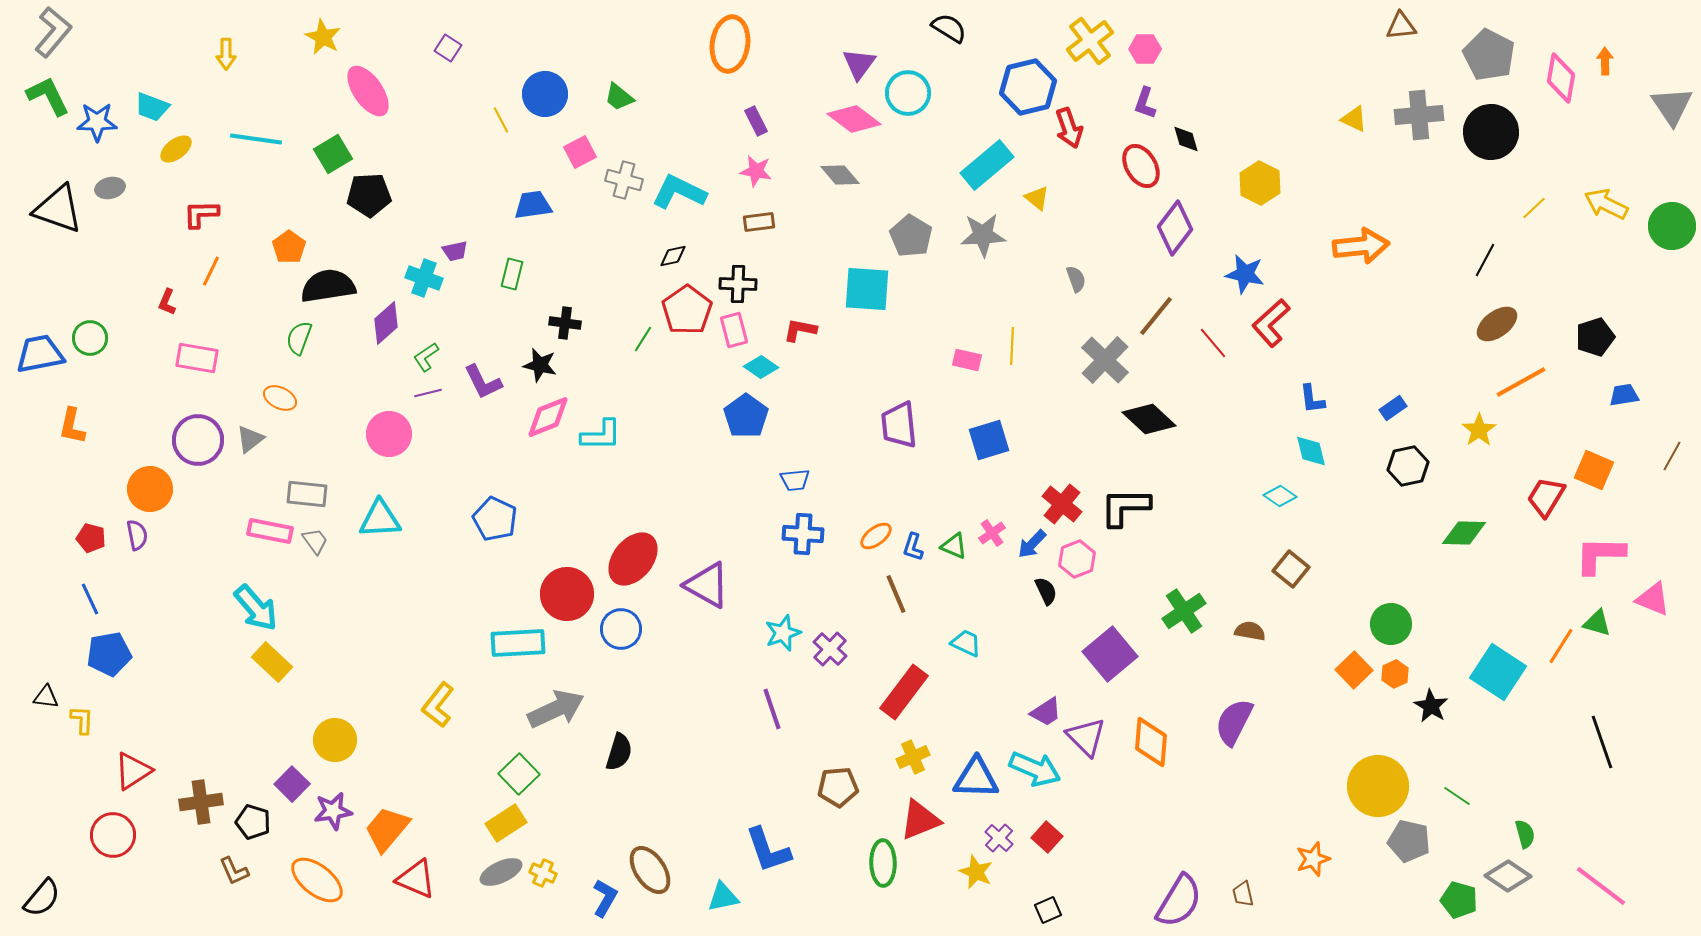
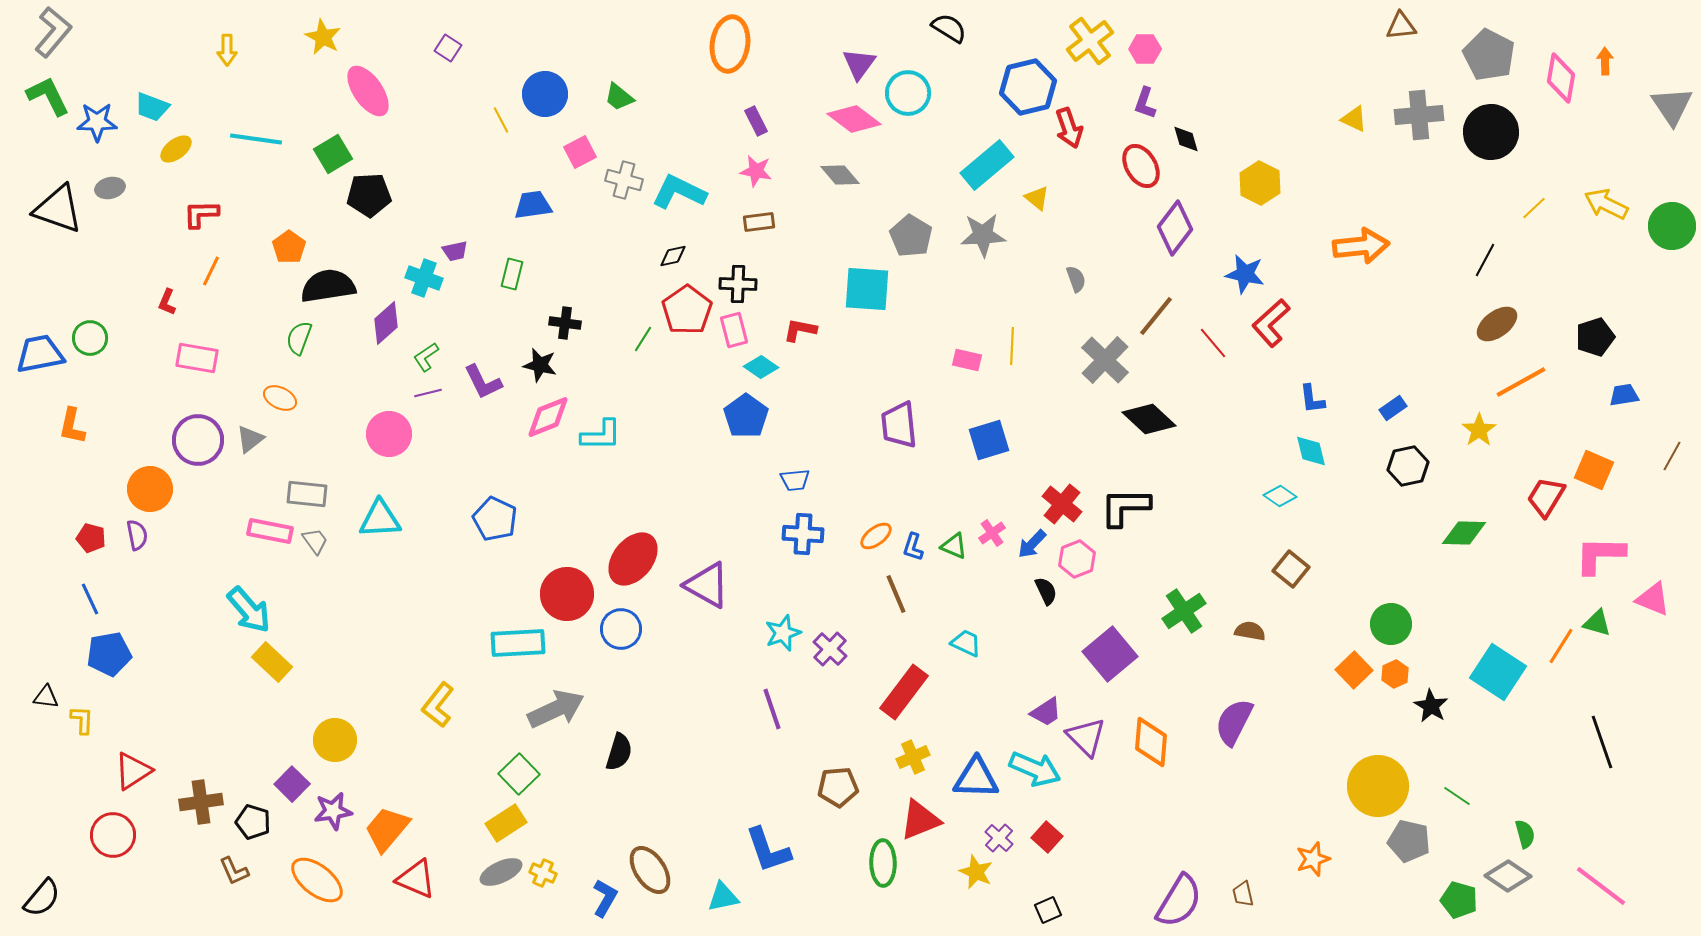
yellow arrow at (226, 54): moved 1 px right, 4 px up
cyan arrow at (256, 608): moved 7 px left, 2 px down
